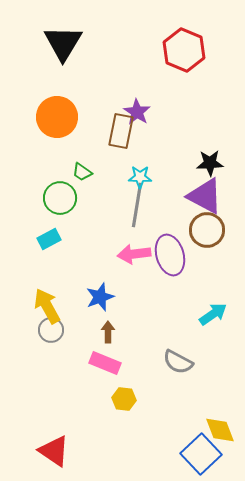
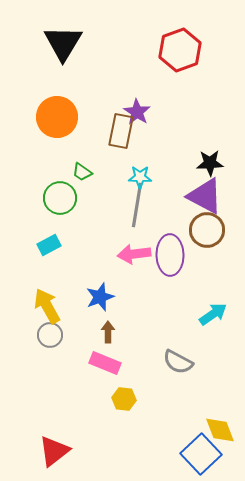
red hexagon: moved 4 px left; rotated 18 degrees clockwise
cyan rectangle: moved 6 px down
purple ellipse: rotated 15 degrees clockwise
gray circle: moved 1 px left, 5 px down
red triangle: rotated 48 degrees clockwise
